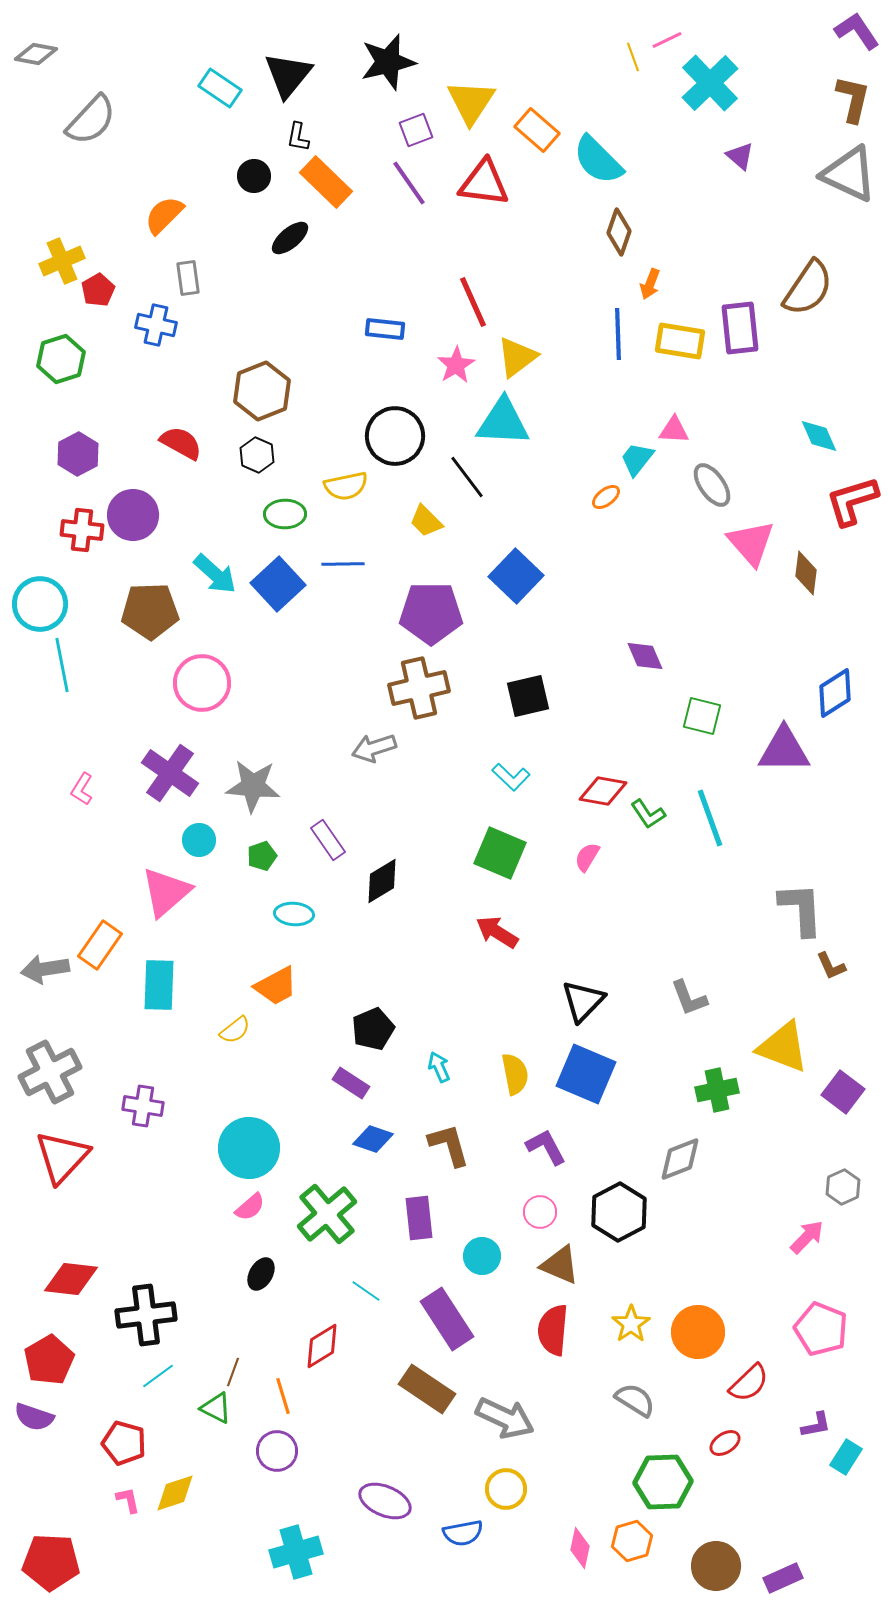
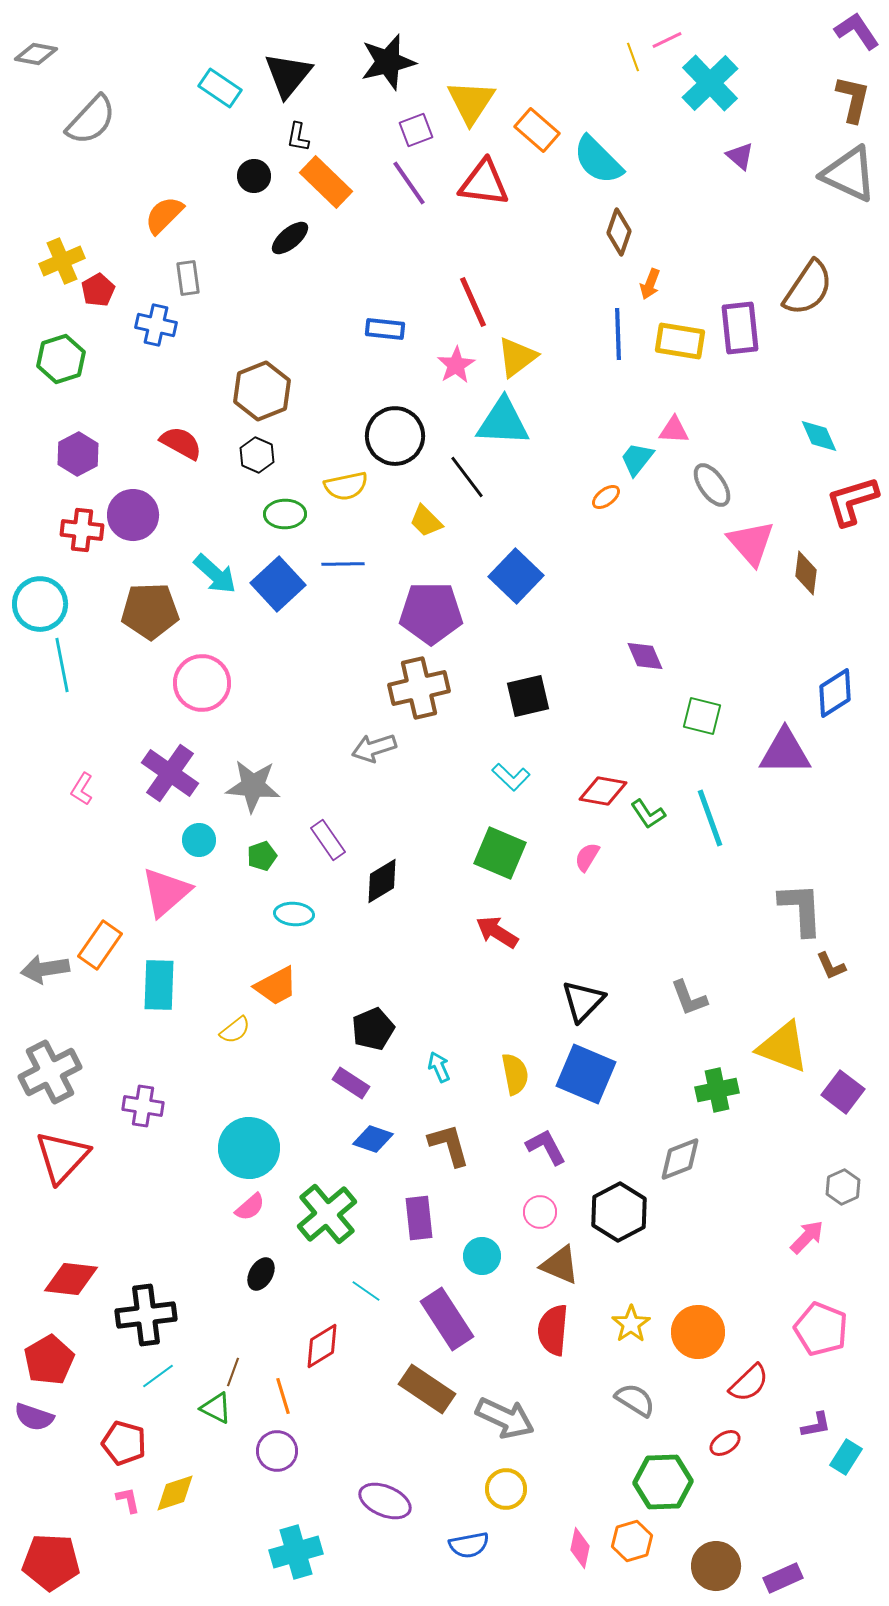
purple triangle at (784, 750): moved 1 px right, 2 px down
blue semicircle at (463, 1533): moved 6 px right, 12 px down
